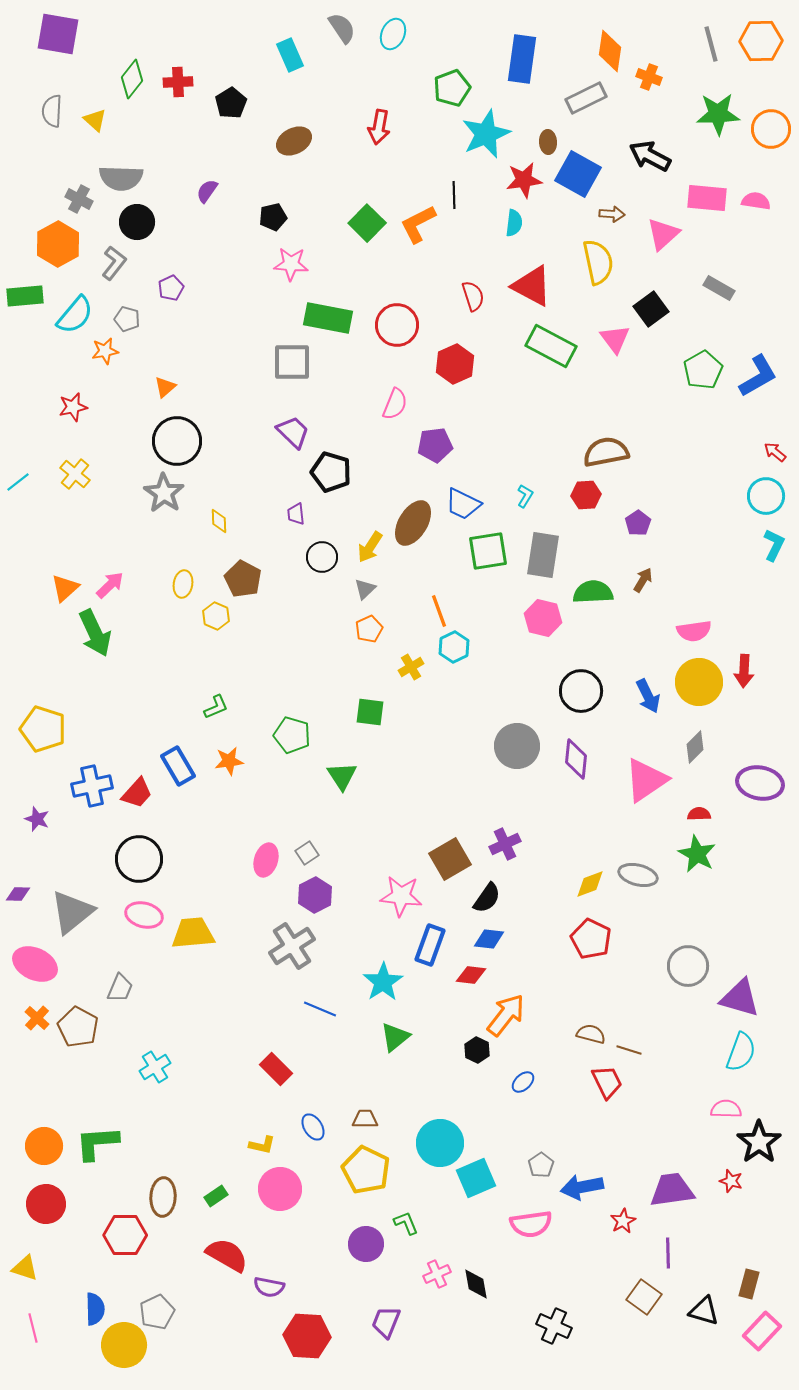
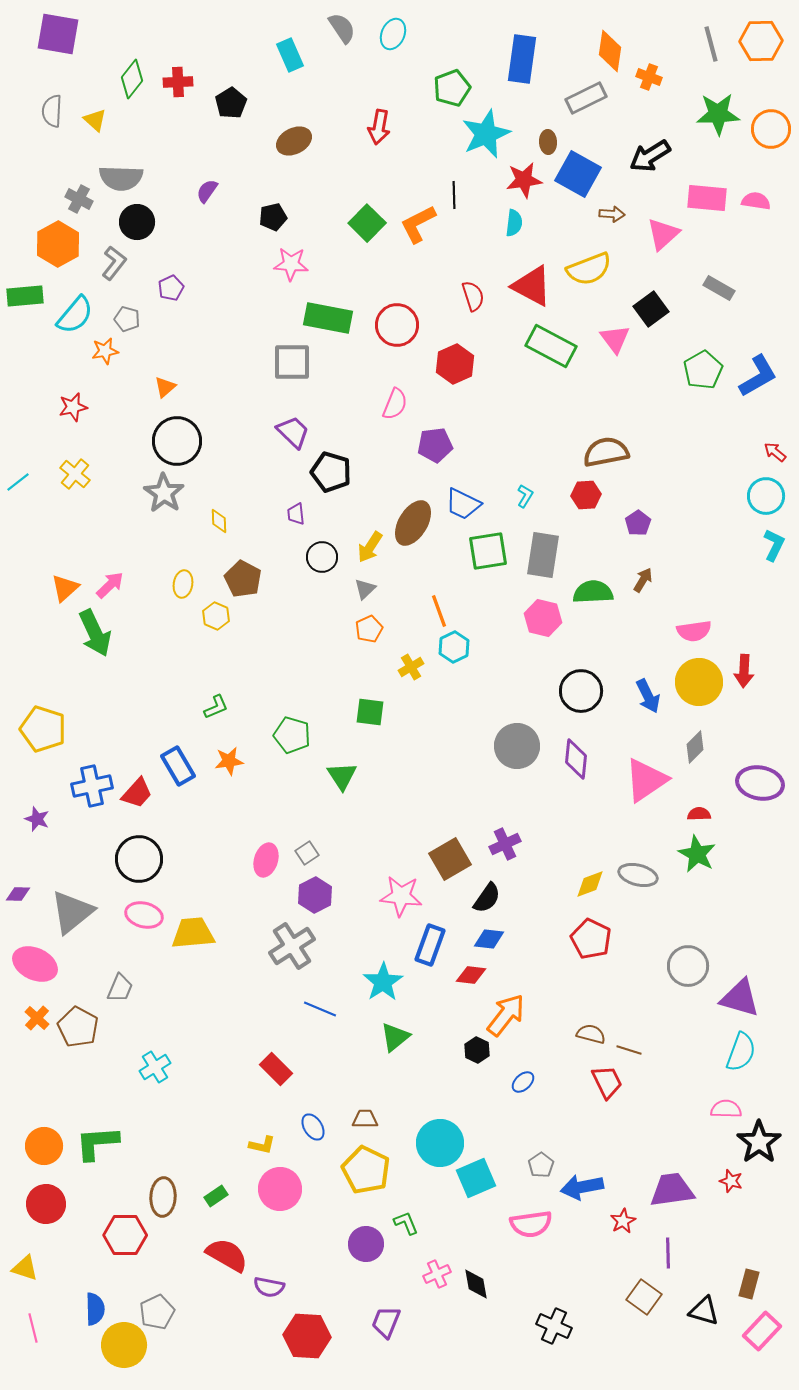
black arrow at (650, 156): rotated 60 degrees counterclockwise
yellow semicircle at (598, 262): moved 9 px left, 7 px down; rotated 81 degrees clockwise
